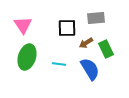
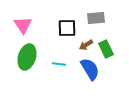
brown arrow: moved 2 px down
